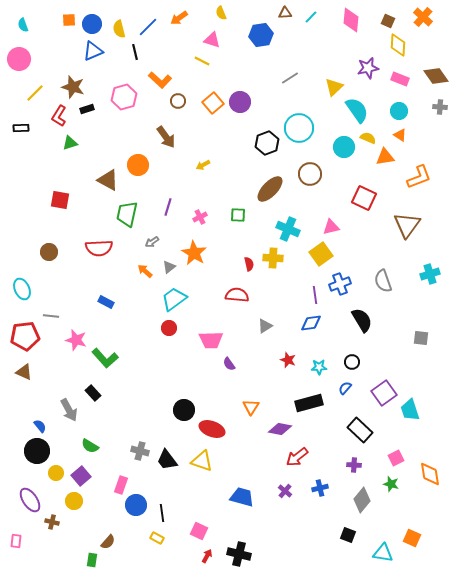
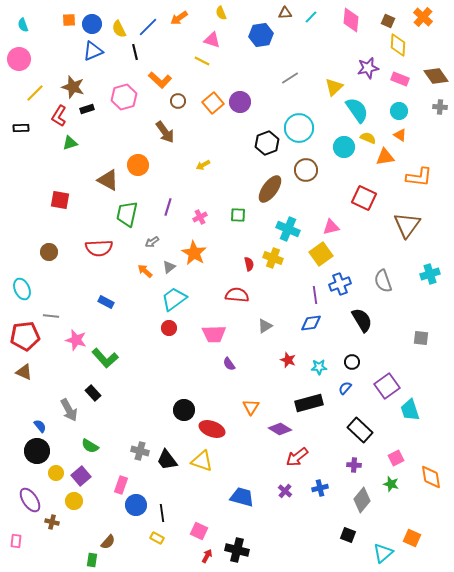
yellow semicircle at (119, 29): rotated 12 degrees counterclockwise
brown arrow at (166, 137): moved 1 px left, 5 px up
brown circle at (310, 174): moved 4 px left, 4 px up
orange L-shape at (419, 177): rotated 28 degrees clockwise
brown ellipse at (270, 189): rotated 8 degrees counterclockwise
yellow cross at (273, 258): rotated 18 degrees clockwise
pink trapezoid at (211, 340): moved 3 px right, 6 px up
purple square at (384, 393): moved 3 px right, 7 px up
purple diamond at (280, 429): rotated 20 degrees clockwise
orange diamond at (430, 474): moved 1 px right, 3 px down
cyan triangle at (383, 553): rotated 50 degrees counterclockwise
black cross at (239, 554): moved 2 px left, 4 px up
